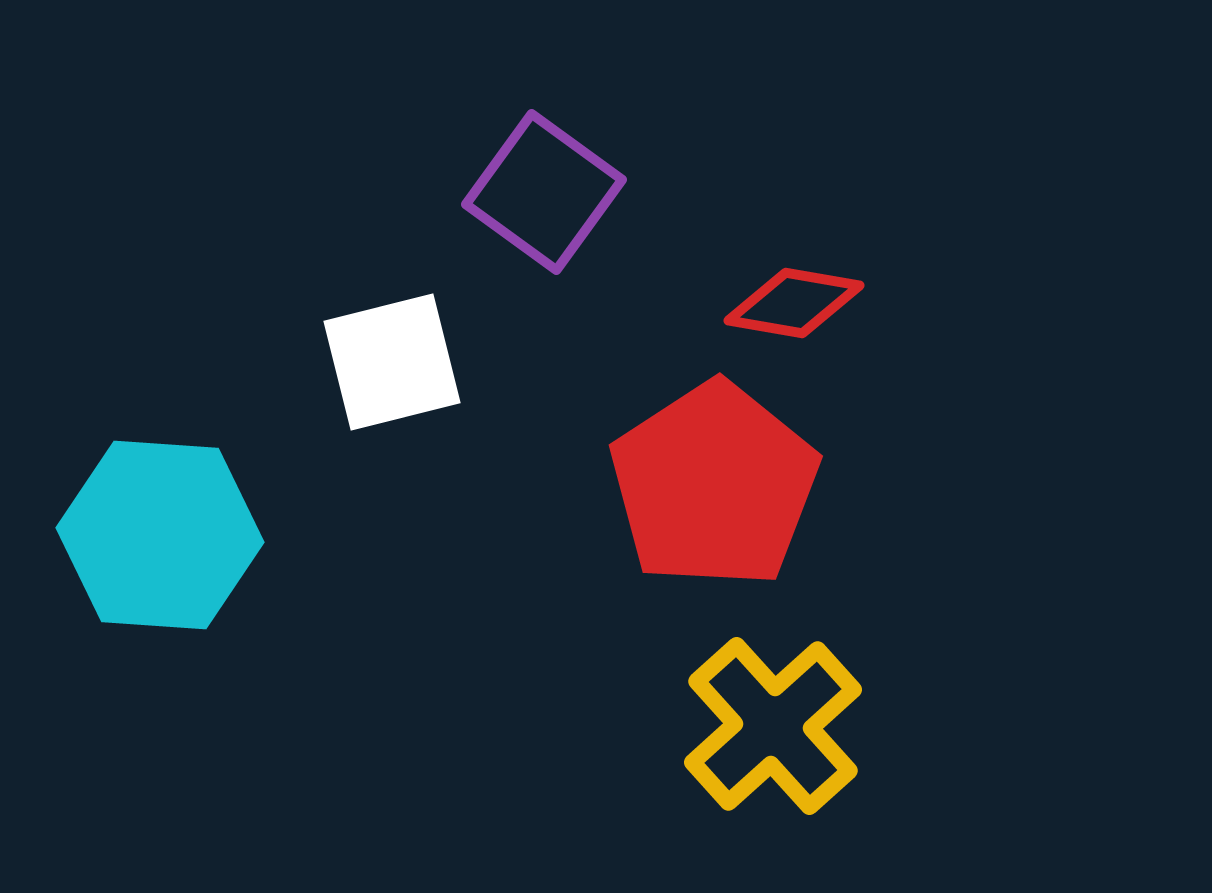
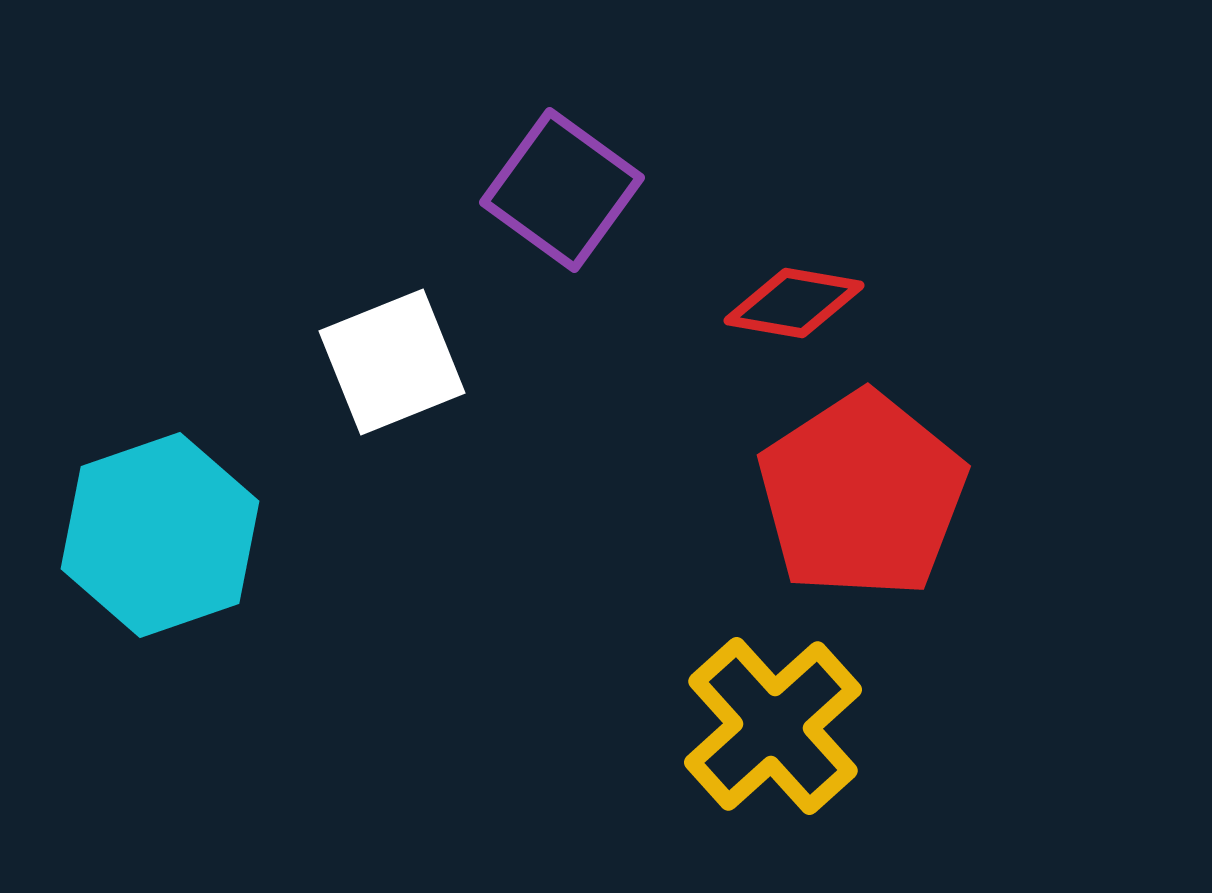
purple square: moved 18 px right, 2 px up
white square: rotated 8 degrees counterclockwise
red pentagon: moved 148 px right, 10 px down
cyan hexagon: rotated 23 degrees counterclockwise
